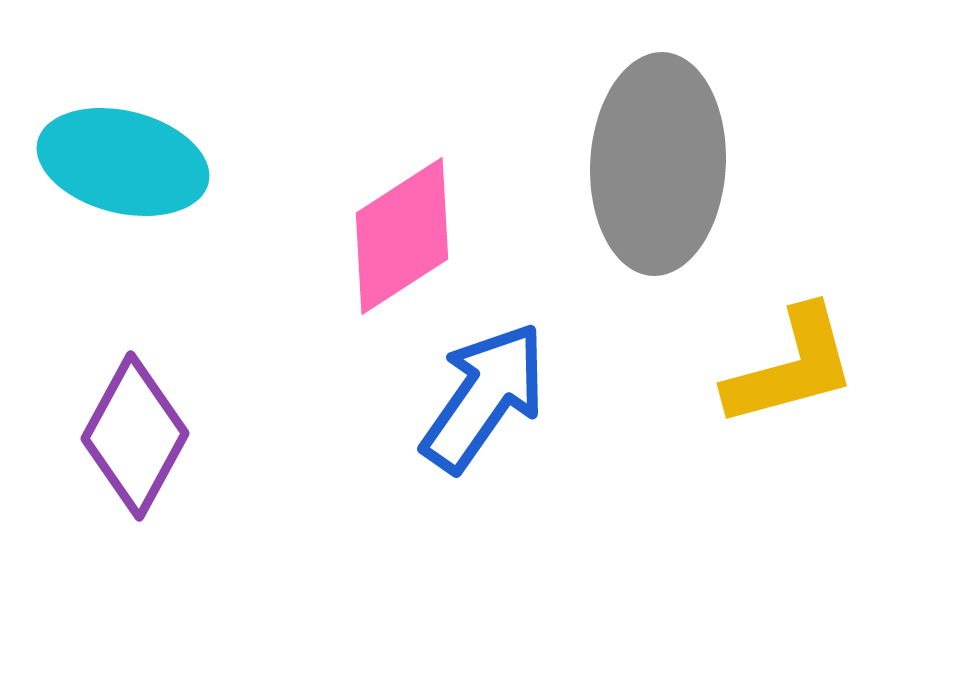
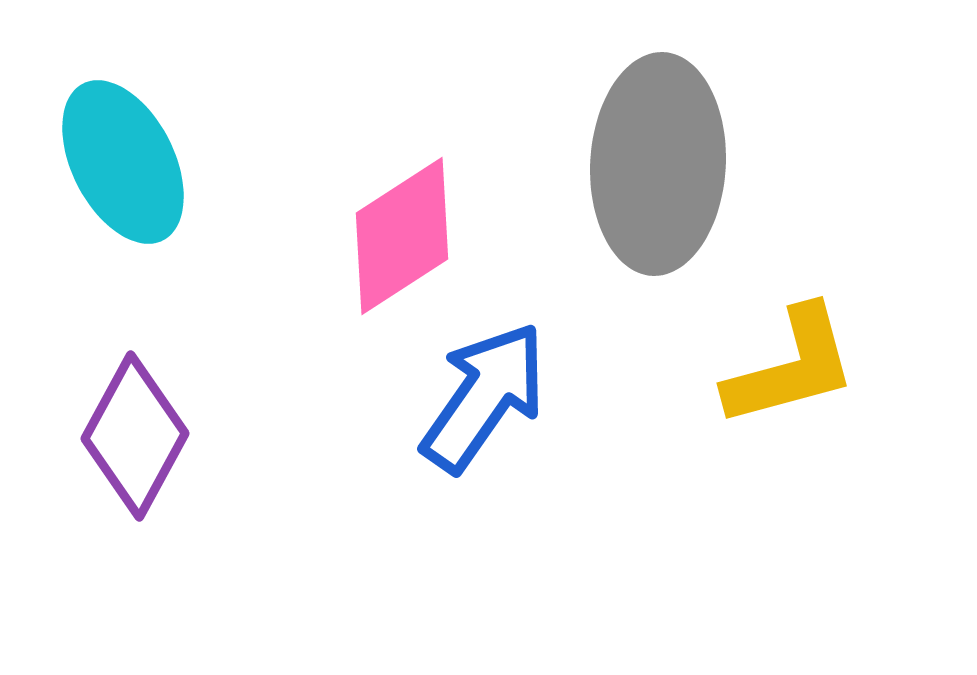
cyan ellipse: rotated 49 degrees clockwise
